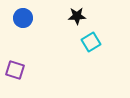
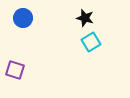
black star: moved 8 px right, 2 px down; rotated 18 degrees clockwise
